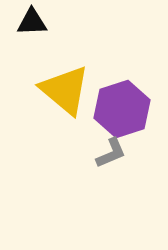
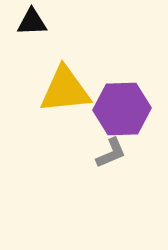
yellow triangle: rotated 46 degrees counterclockwise
purple hexagon: rotated 16 degrees clockwise
